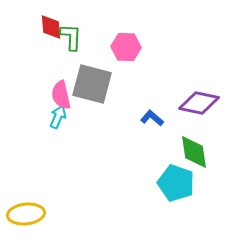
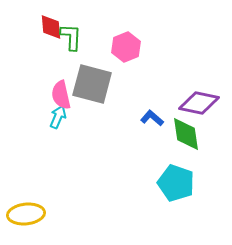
pink hexagon: rotated 24 degrees counterclockwise
green diamond: moved 8 px left, 18 px up
